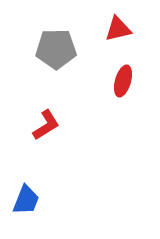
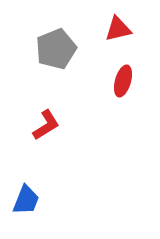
gray pentagon: rotated 21 degrees counterclockwise
